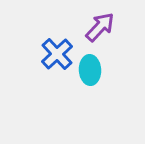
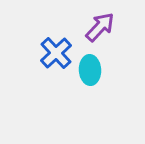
blue cross: moved 1 px left, 1 px up
